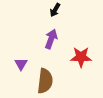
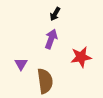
black arrow: moved 4 px down
red star: rotated 10 degrees counterclockwise
brown semicircle: rotated 15 degrees counterclockwise
